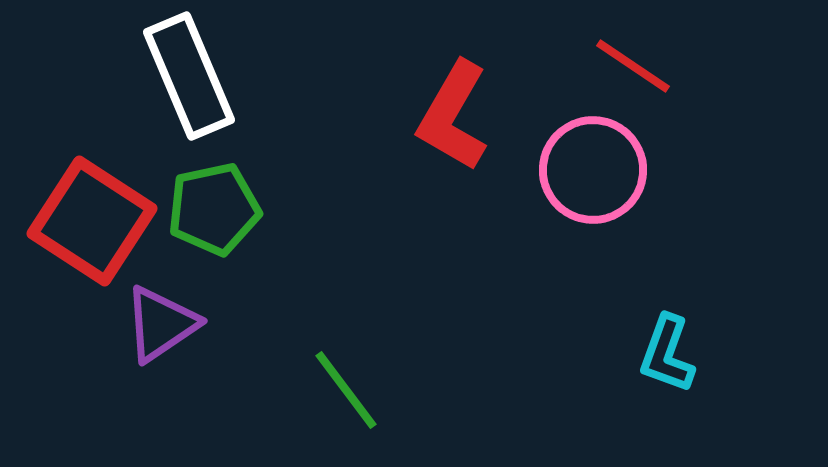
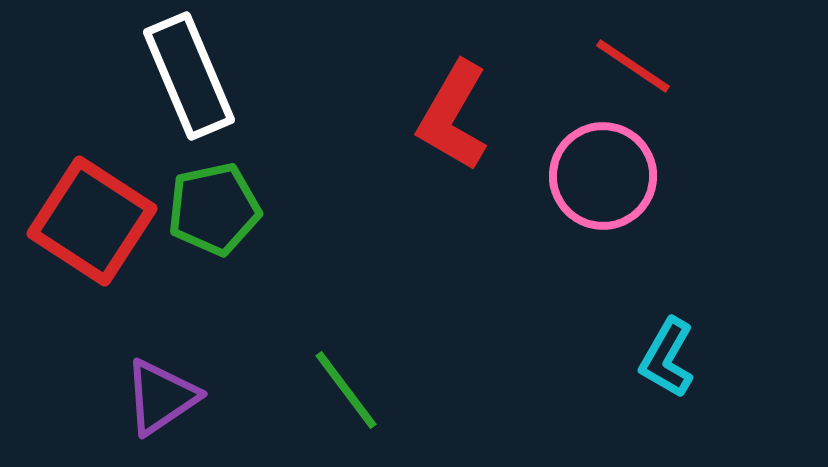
pink circle: moved 10 px right, 6 px down
purple triangle: moved 73 px down
cyan L-shape: moved 4 px down; rotated 10 degrees clockwise
